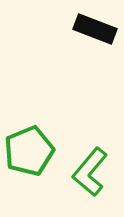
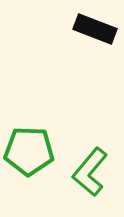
green pentagon: rotated 24 degrees clockwise
